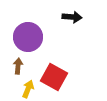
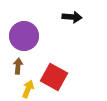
purple circle: moved 4 px left, 1 px up
